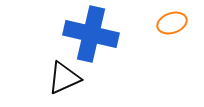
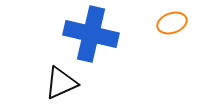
black triangle: moved 3 px left, 5 px down
